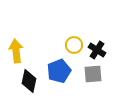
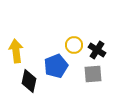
blue pentagon: moved 3 px left, 5 px up
